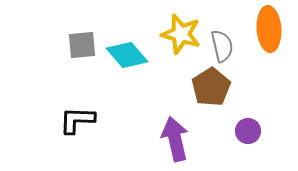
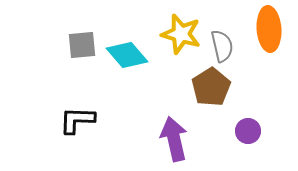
purple arrow: moved 1 px left
